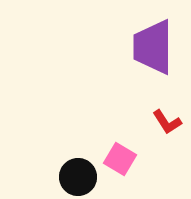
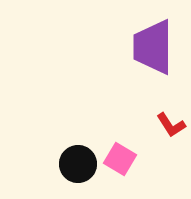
red L-shape: moved 4 px right, 3 px down
black circle: moved 13 px up
